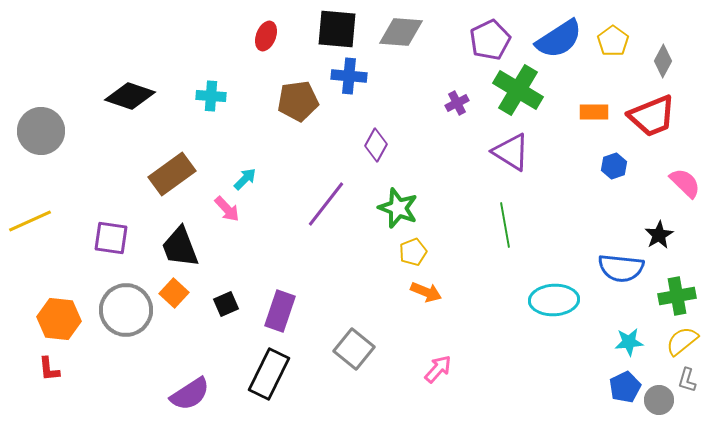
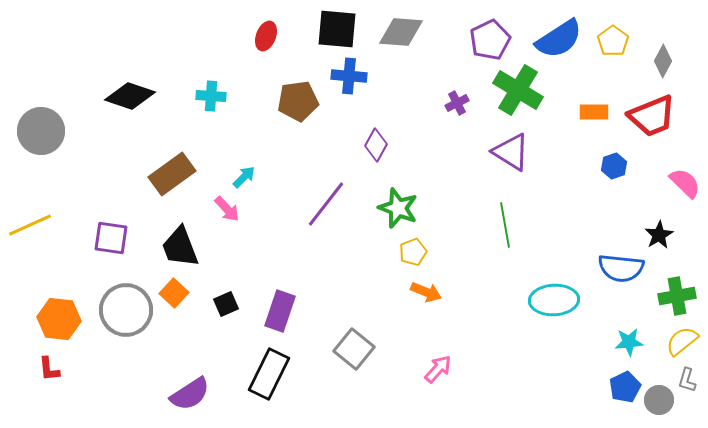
cyan arrow at (245, 179): moved 1 px left, 2 px up
yellow line at (30, 221): moved 4 px down
